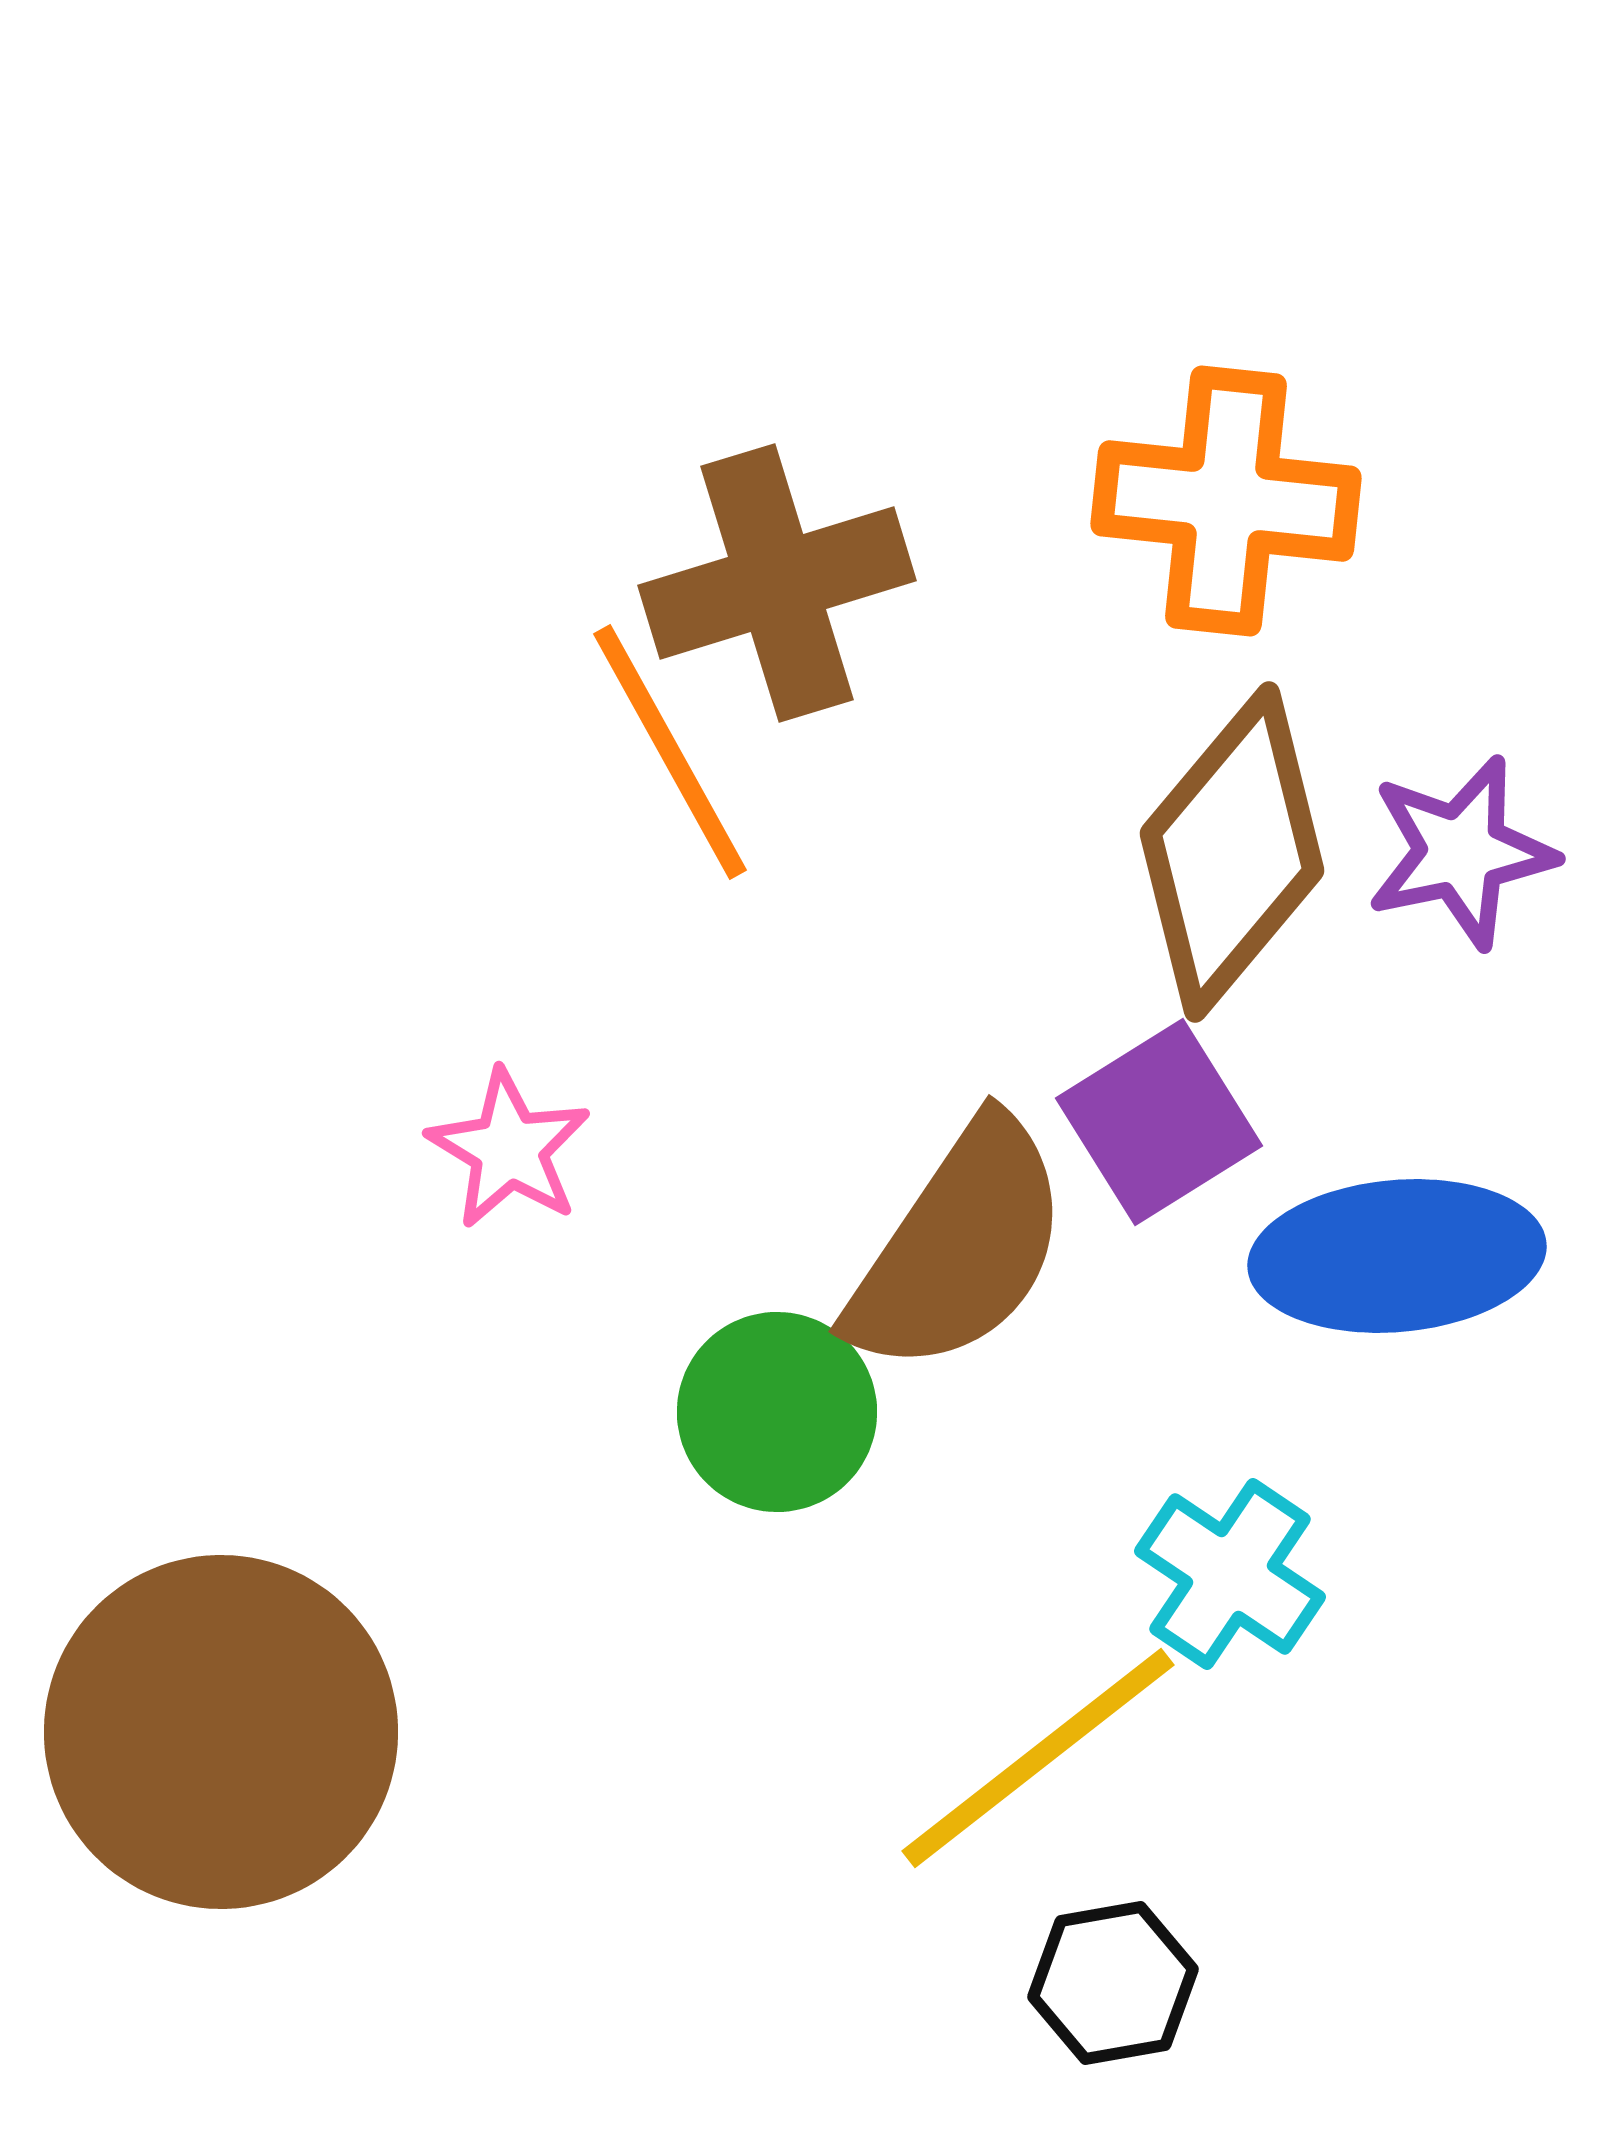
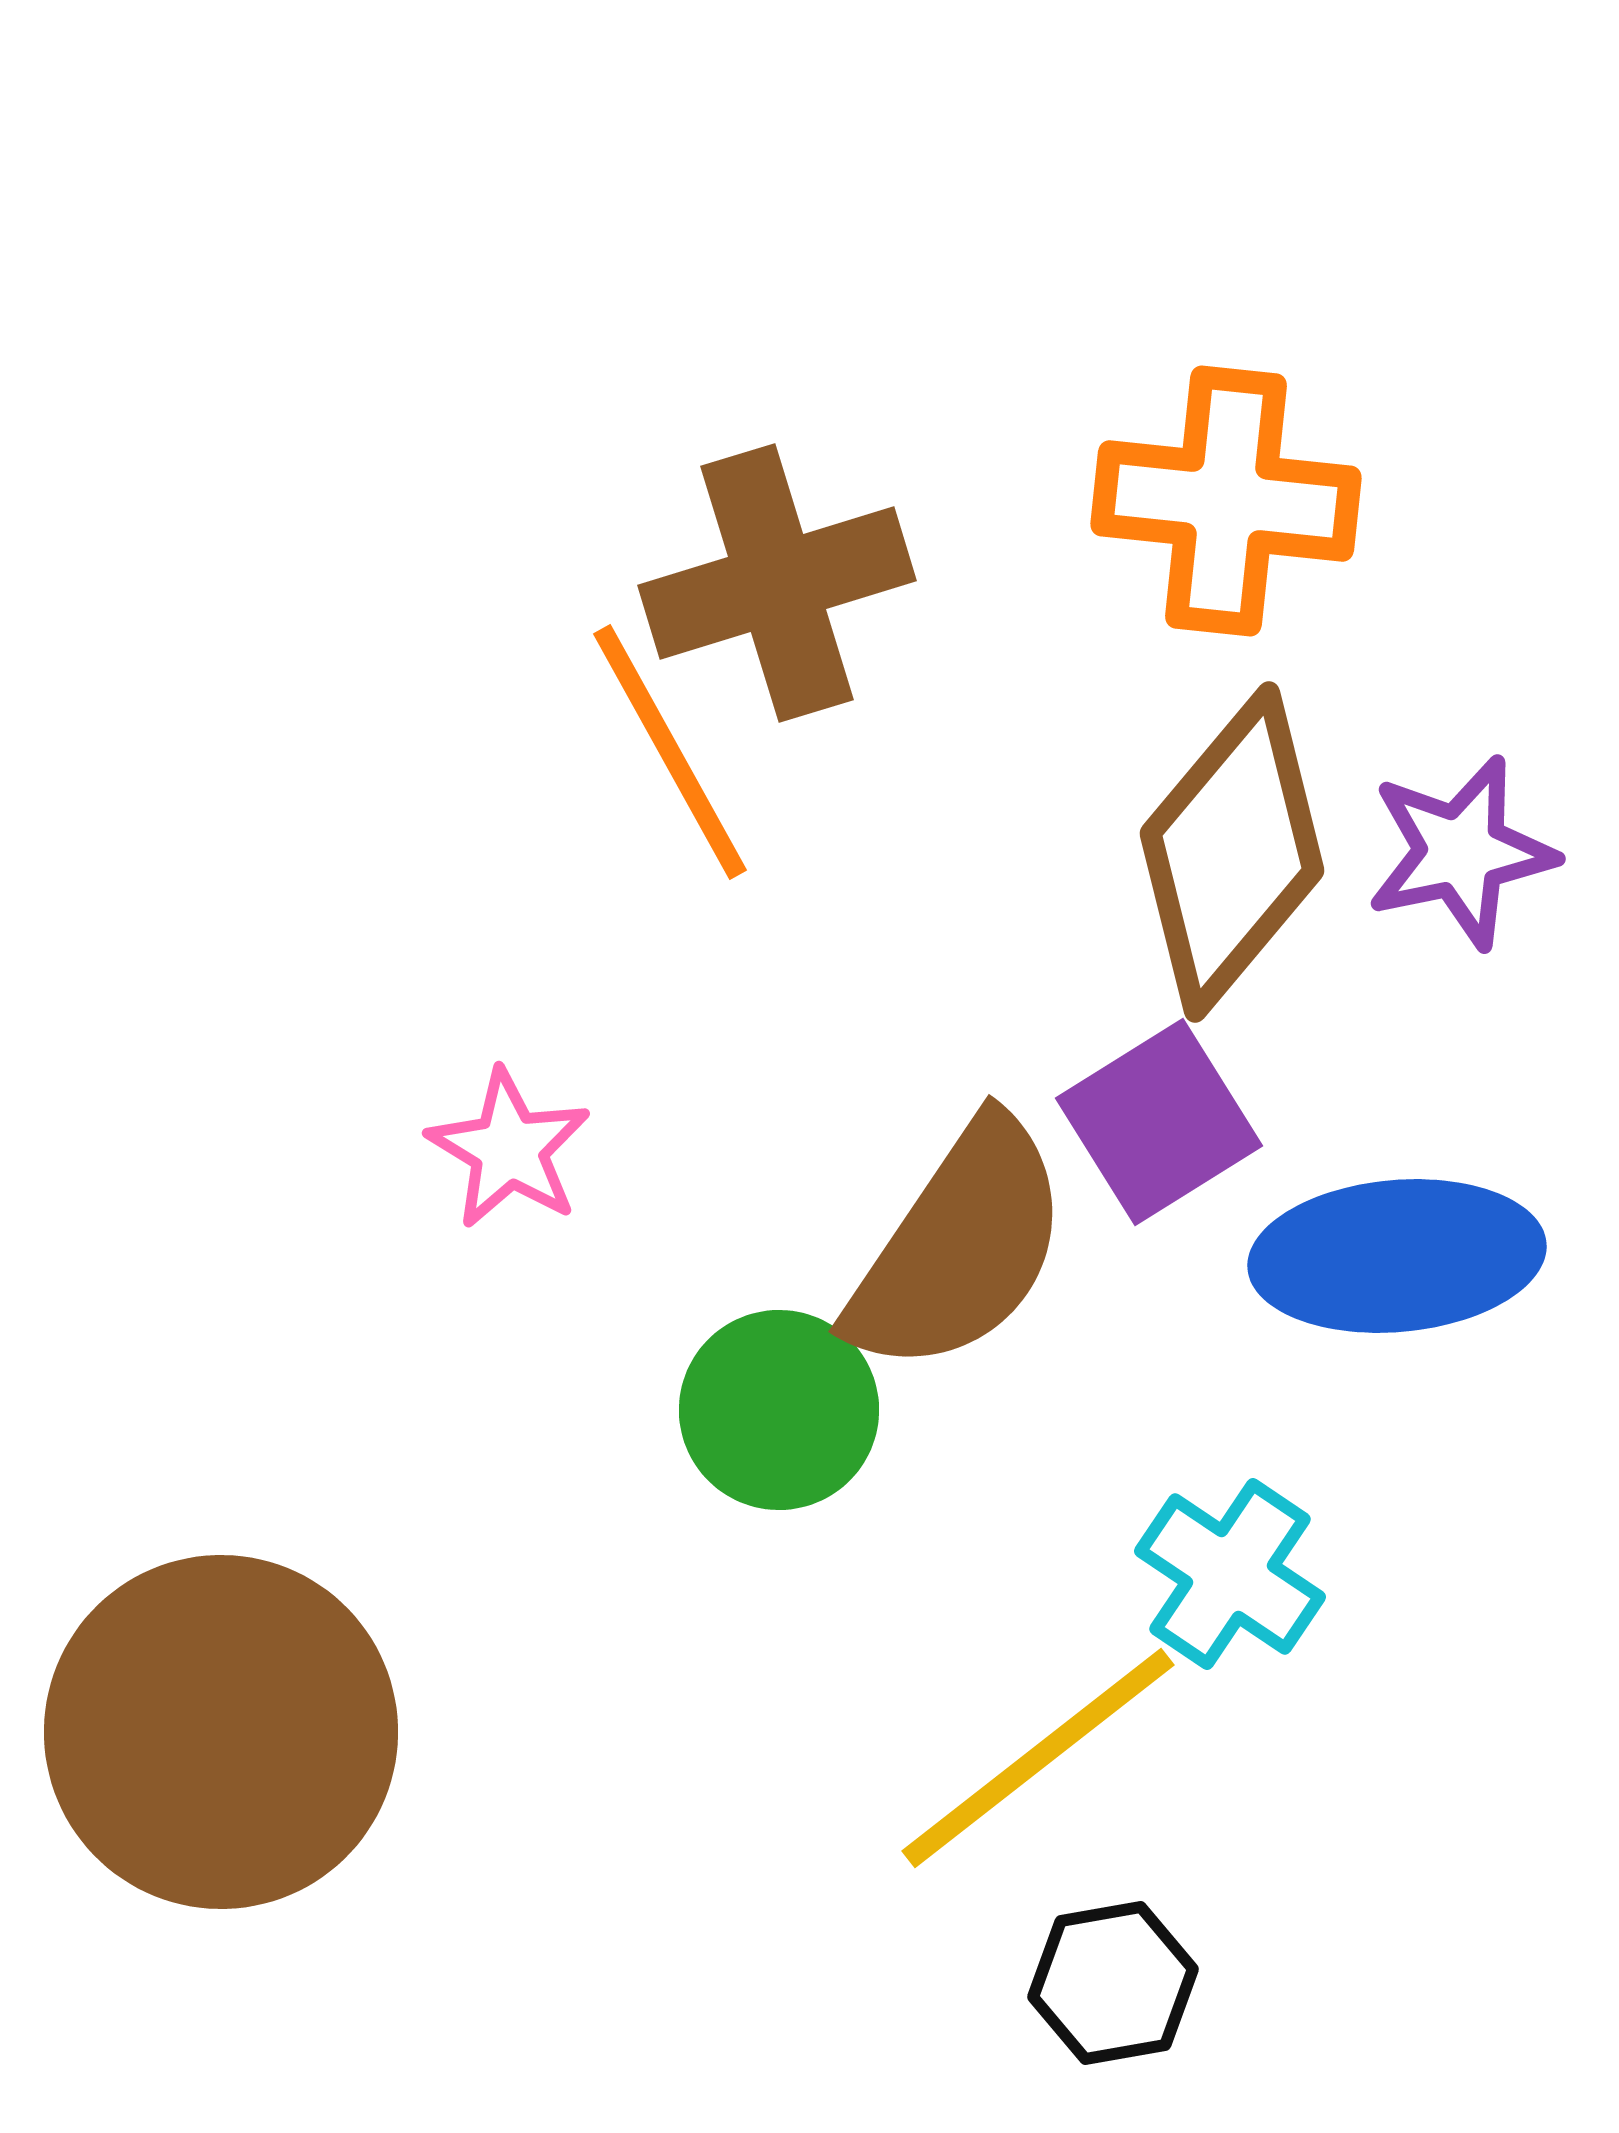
green circle: moved 2 px right, 2 px up
